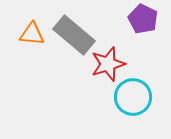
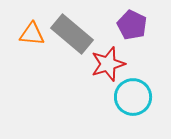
purple pentagon: moved 11 px left, 6 px down
gray rectangle: moved 2 px left, 1 px up
